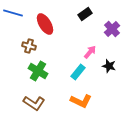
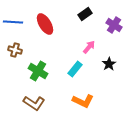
blue line: moved 9 px down; rotated 12 degrees counterclockwise
purple cross: moved 2 px right, 4 px up; rotated 14 degrees counterclockwise
brown cross: moved 14 px left, 4 px down
pink arrow: moved 1 px left, 5 px up
black star: moved 2 px up; rotated 24 degrees clockwise
cyan rectangle: moved 3 px left, 3 px up
orange L-shape: moved 2 px right
